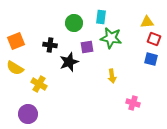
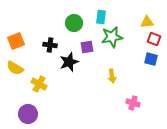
green star: moved 1 px right, 1 px up; rotated 20 degrees counterclockwise
